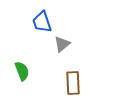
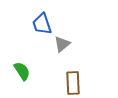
blue trapezoid: moved 2 px down
green semicircle: rotated 12 degrees counterclockwise
